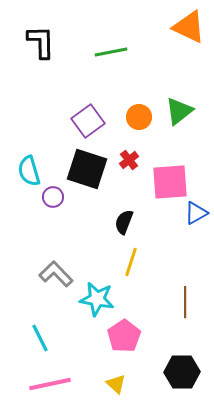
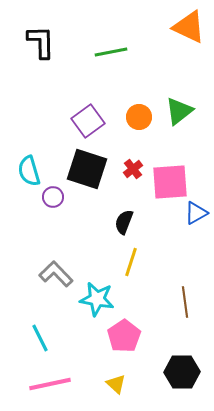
red cross: moved 4 px right, 9 px down
brown line: rotated 8 degrees counterclockwise
